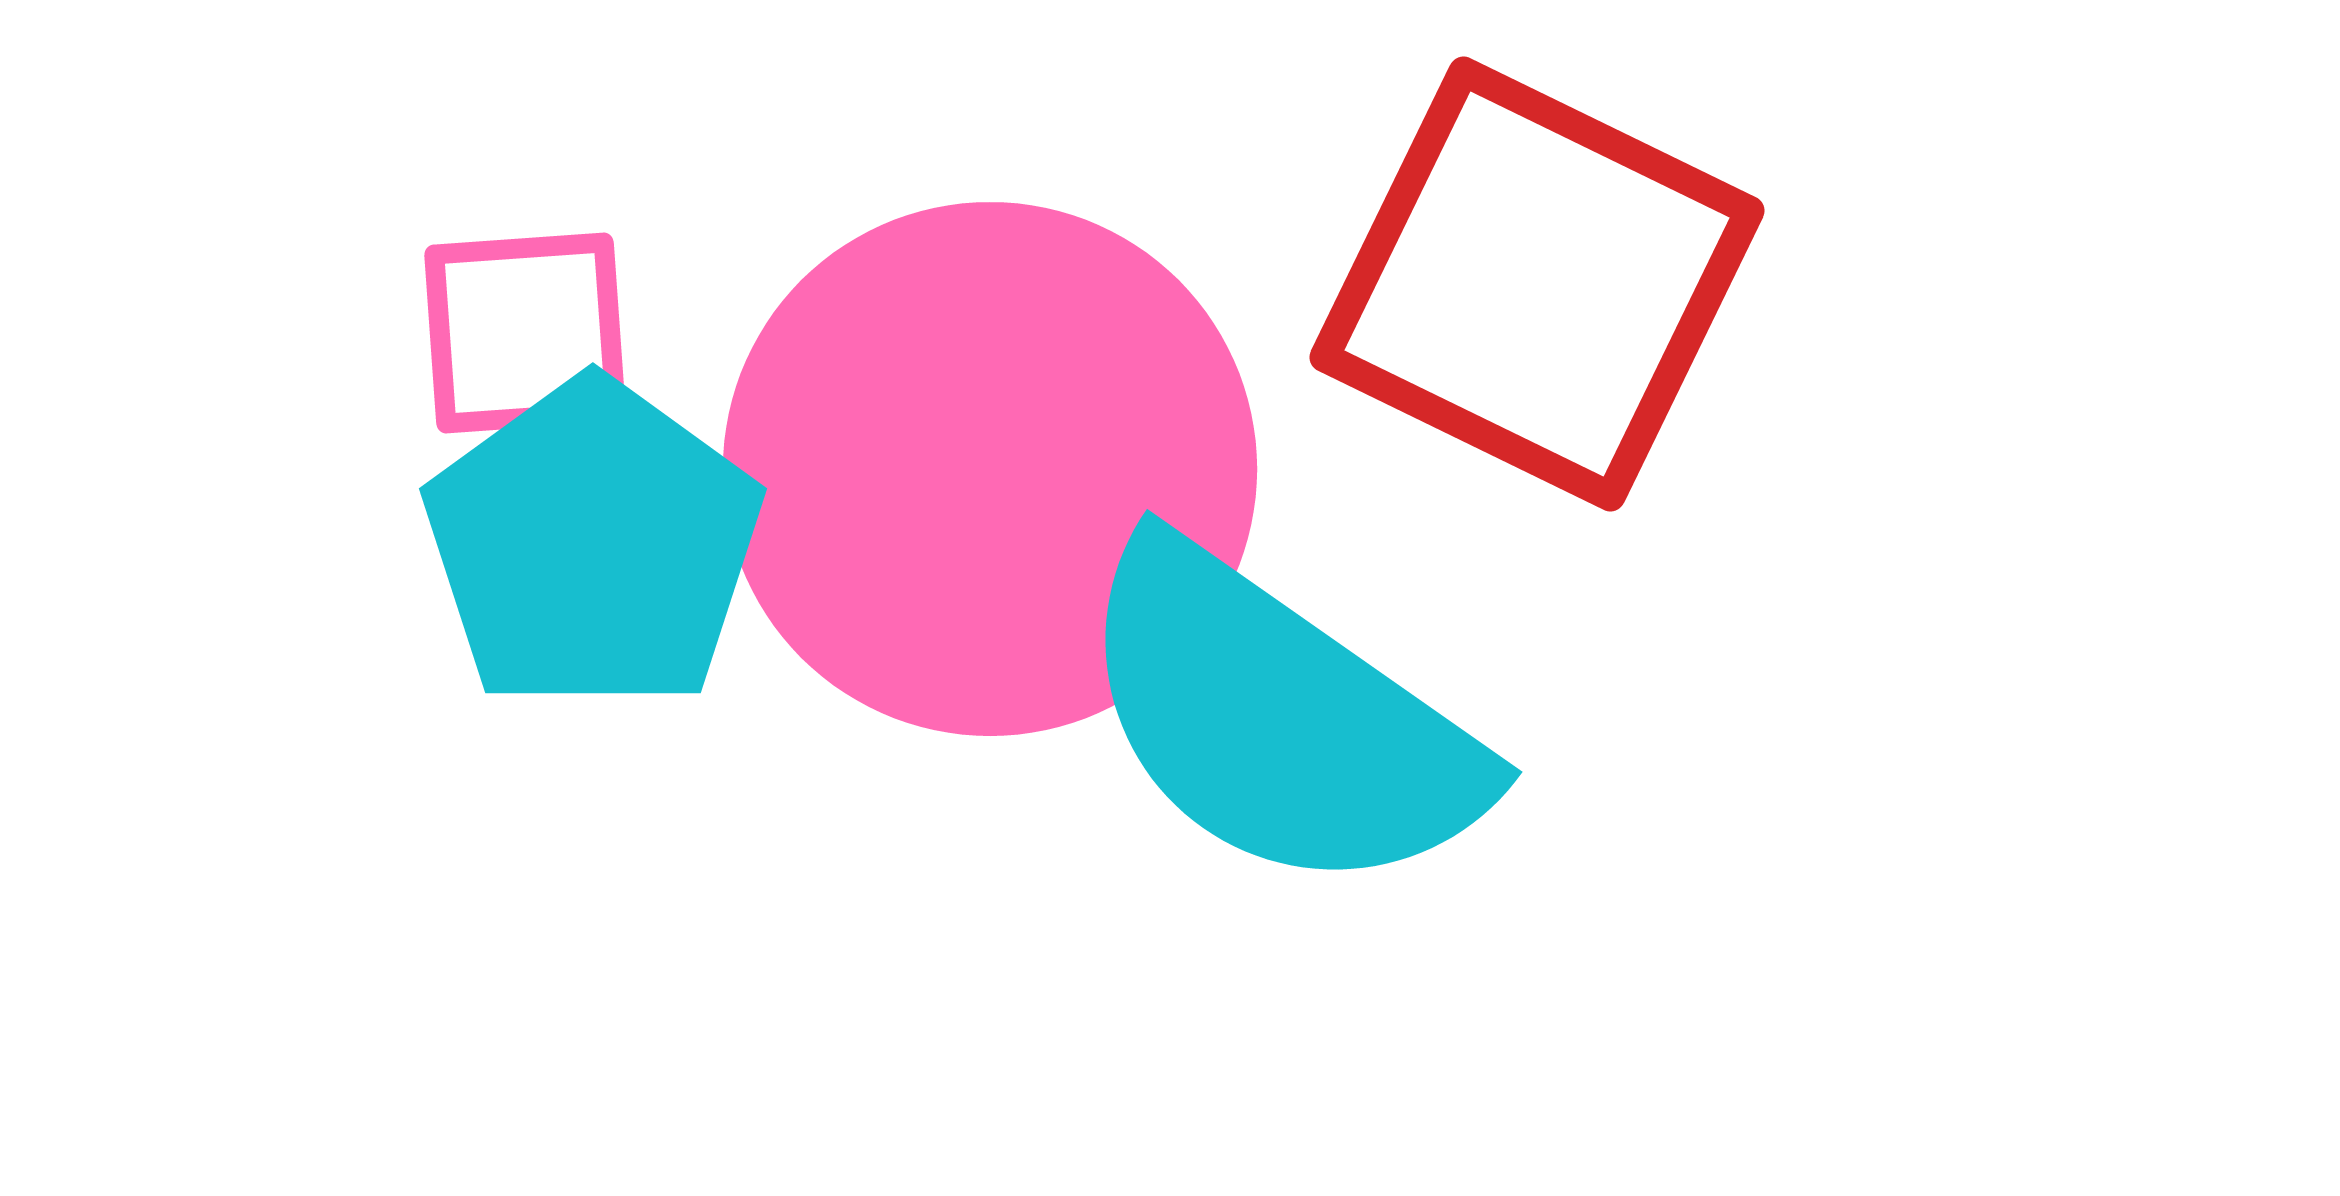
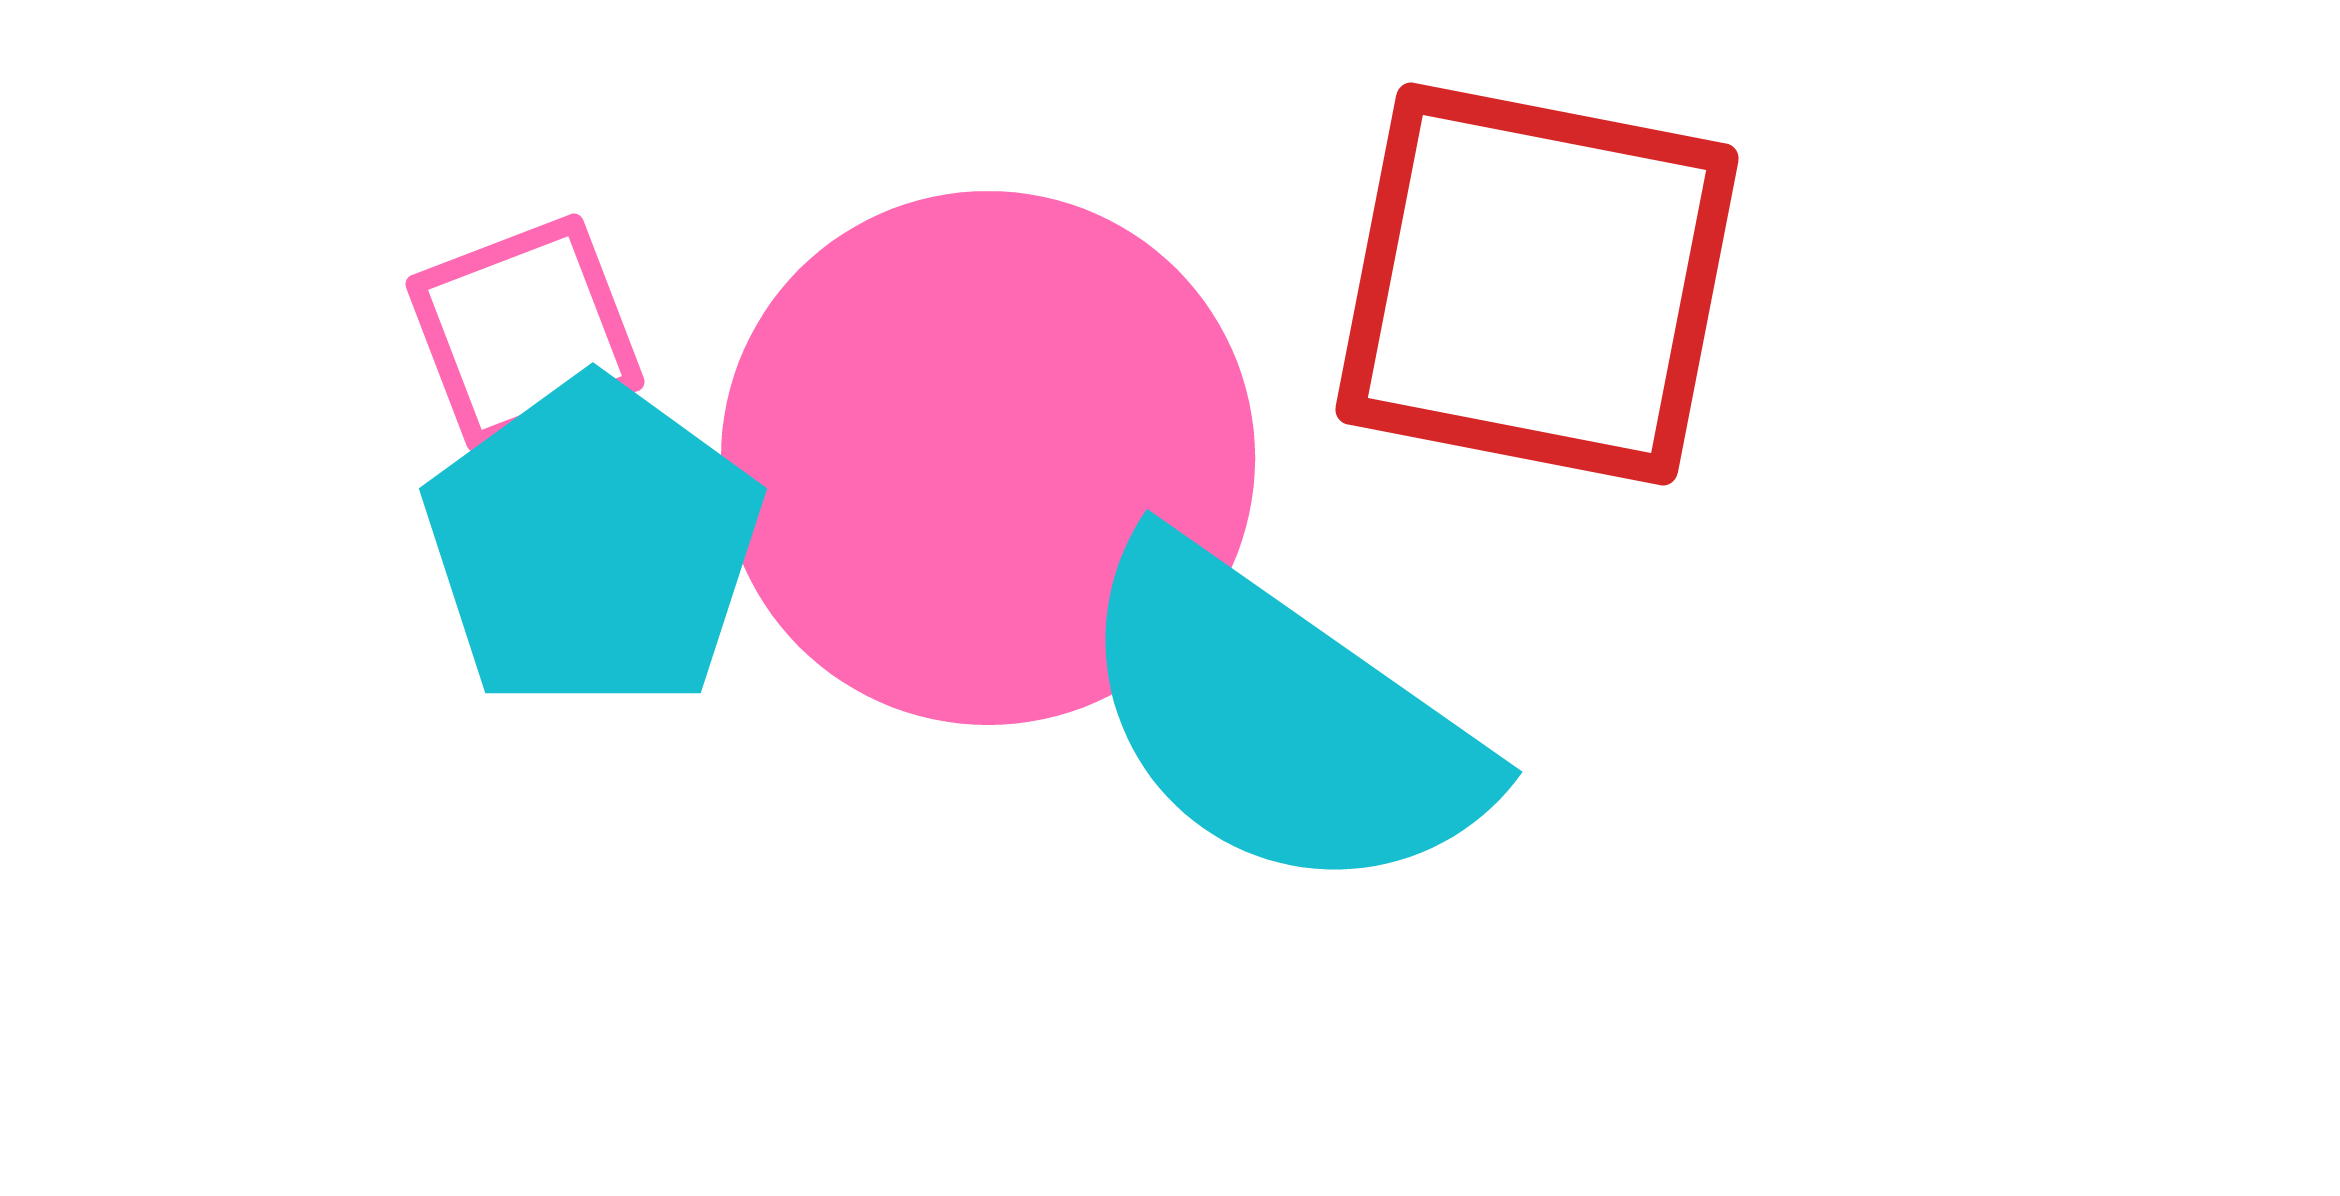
red square: rotated 15 degrees counterclockwise
pink square: rotated 17 degrees counterclockwise
pink circle: moved 2 px left, 11 px up
